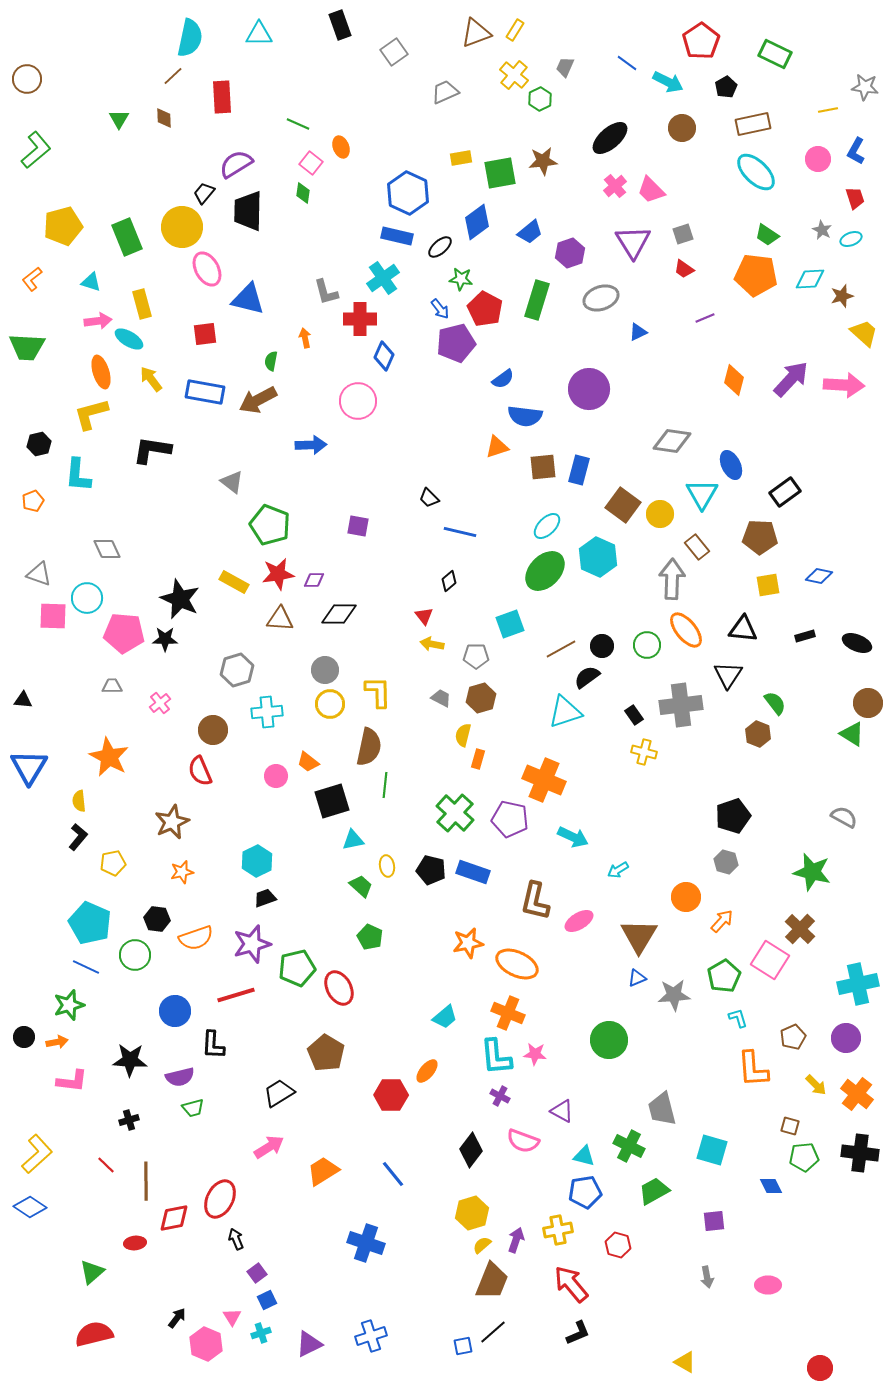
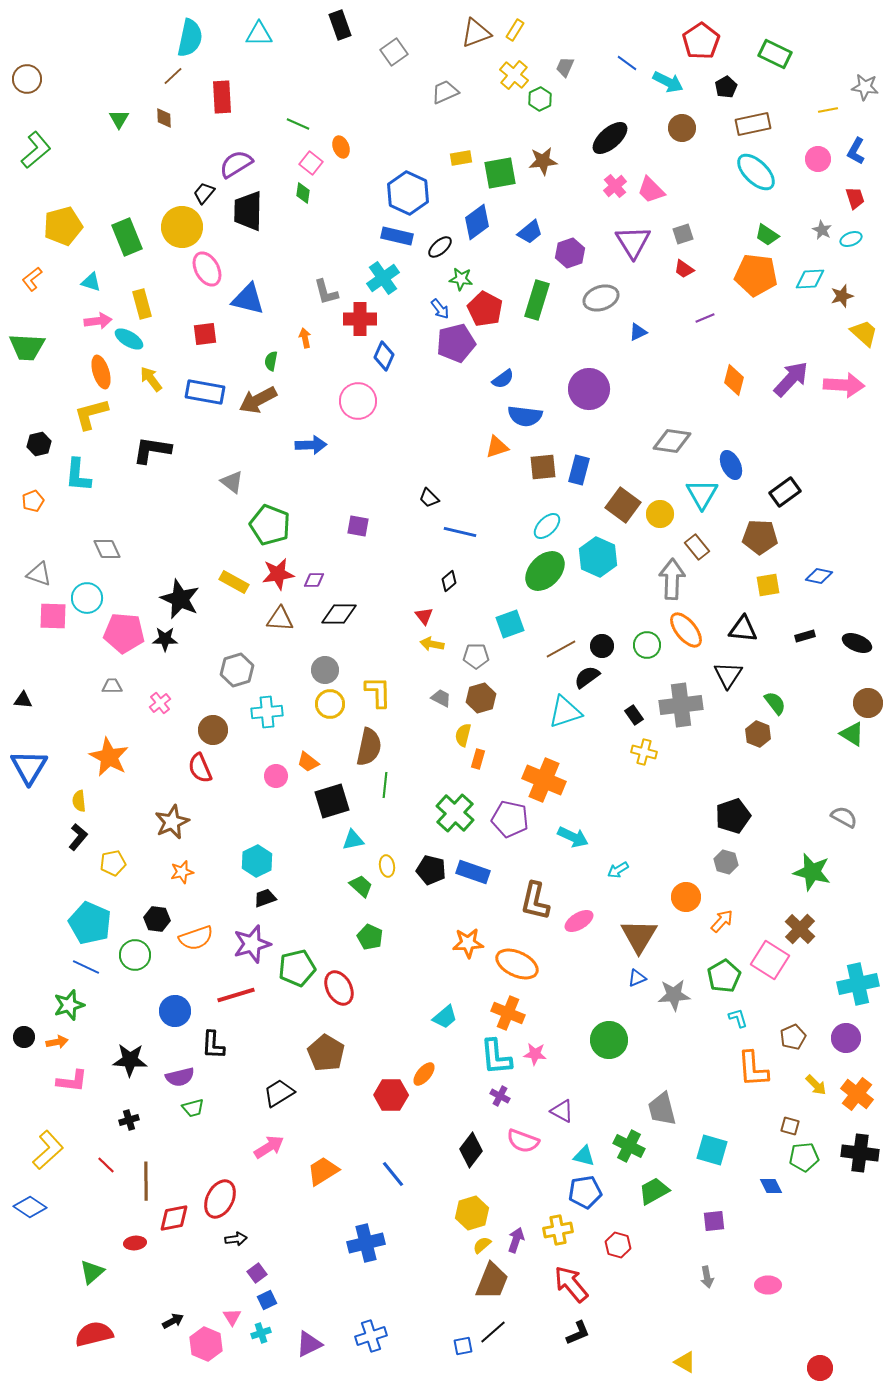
red semicircle at (200, 771): moved 3 px up
orange star at (468, 943): rotated 8 degrees clockwise
orange ellipse at (427, 1071): moved 3 px left, 3 px down
yellow L-shape at (37, 1154): moved 11 px right, 4 px up
black arrow at (236, 1239): rotated 105 degrees clockwise
blue cross at (366, 1243): rotated 33 degrees counterclockwise
black arrow at (177, 1318): moved 4 px left, 3 px down; rotated 25 degrees clockwise
